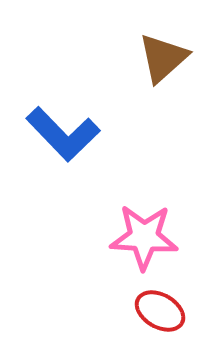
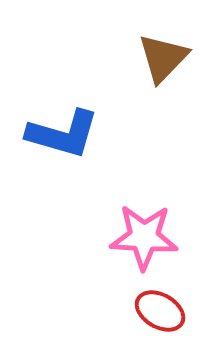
brown triangle: rotated 4 degrees counterclockwise
blue L-shape: rotated 30 degrees counterclockwise
